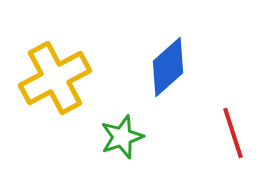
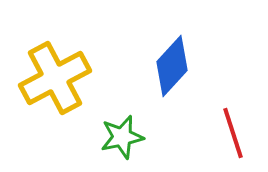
blue diamond: moved 4 px right, 1 px up; rotated 6 degrees counterclockwise
green star: rotated 6 degrees clockwise
